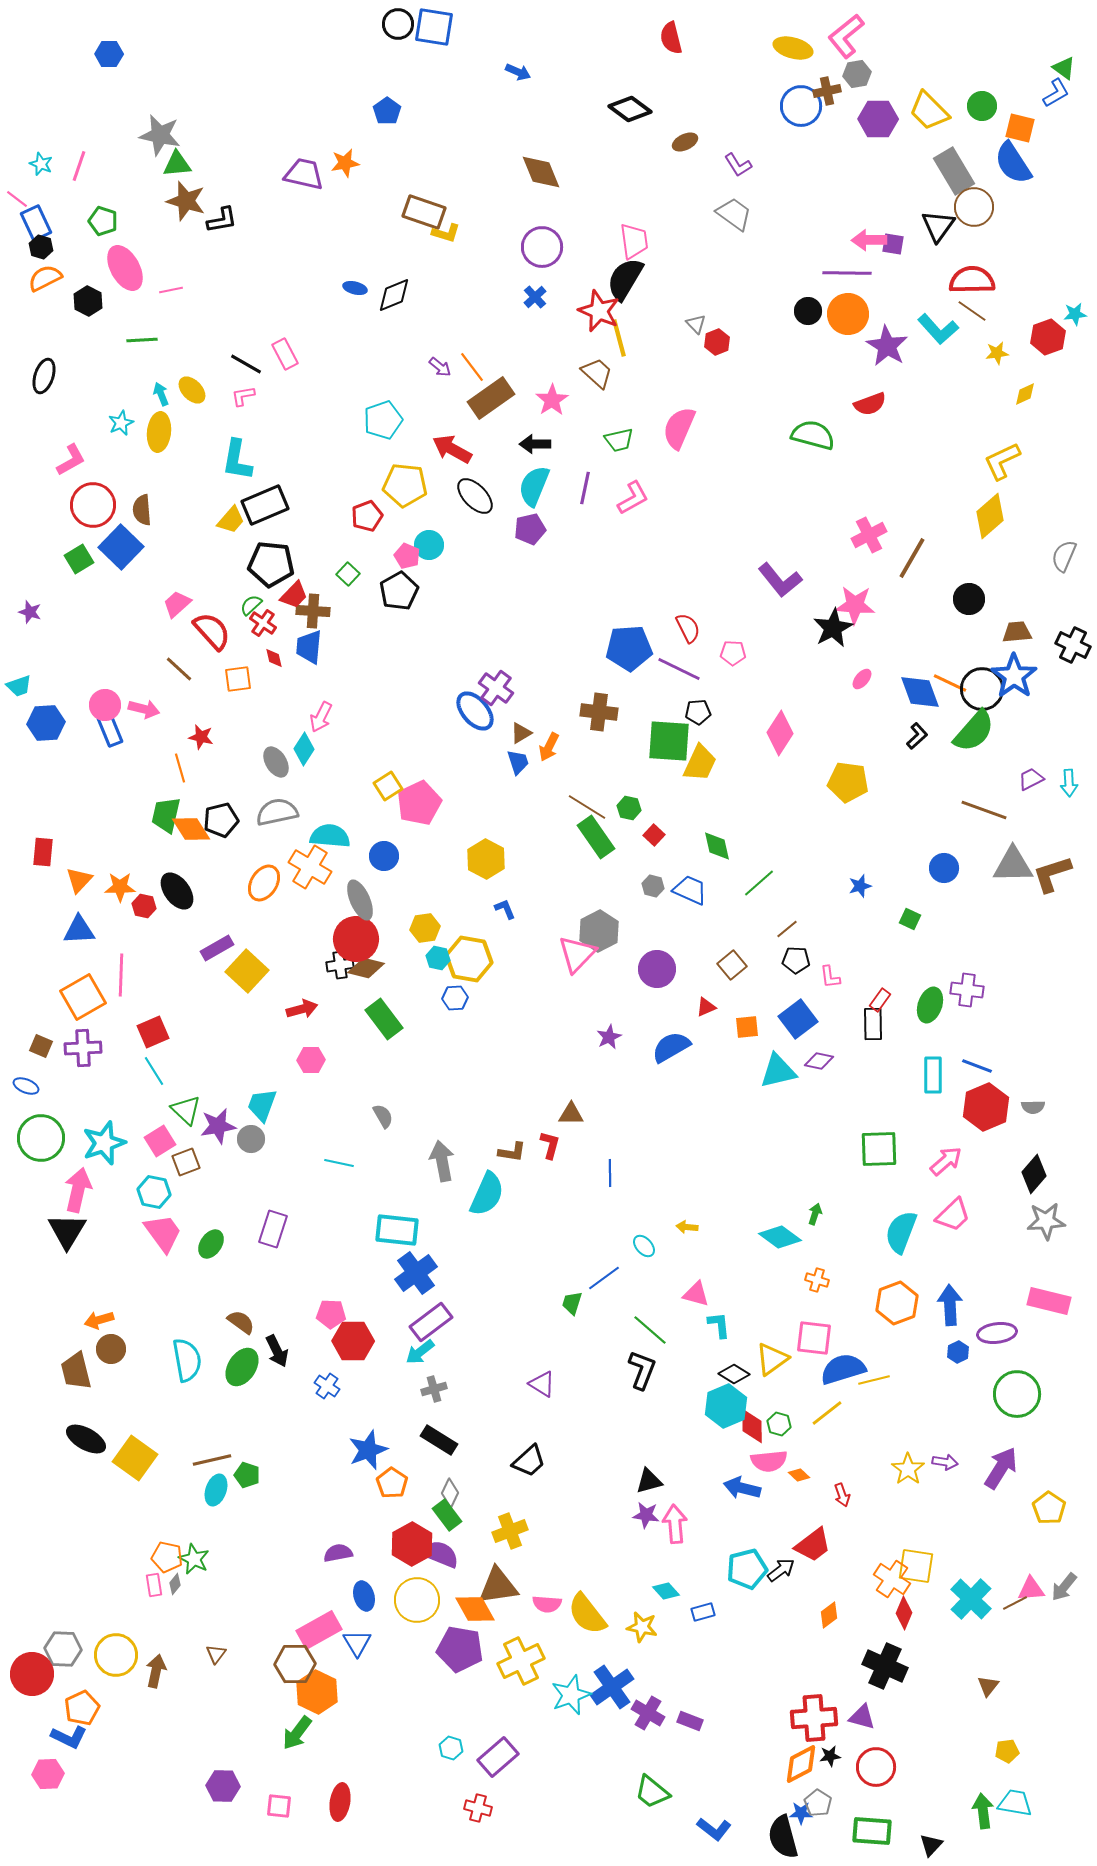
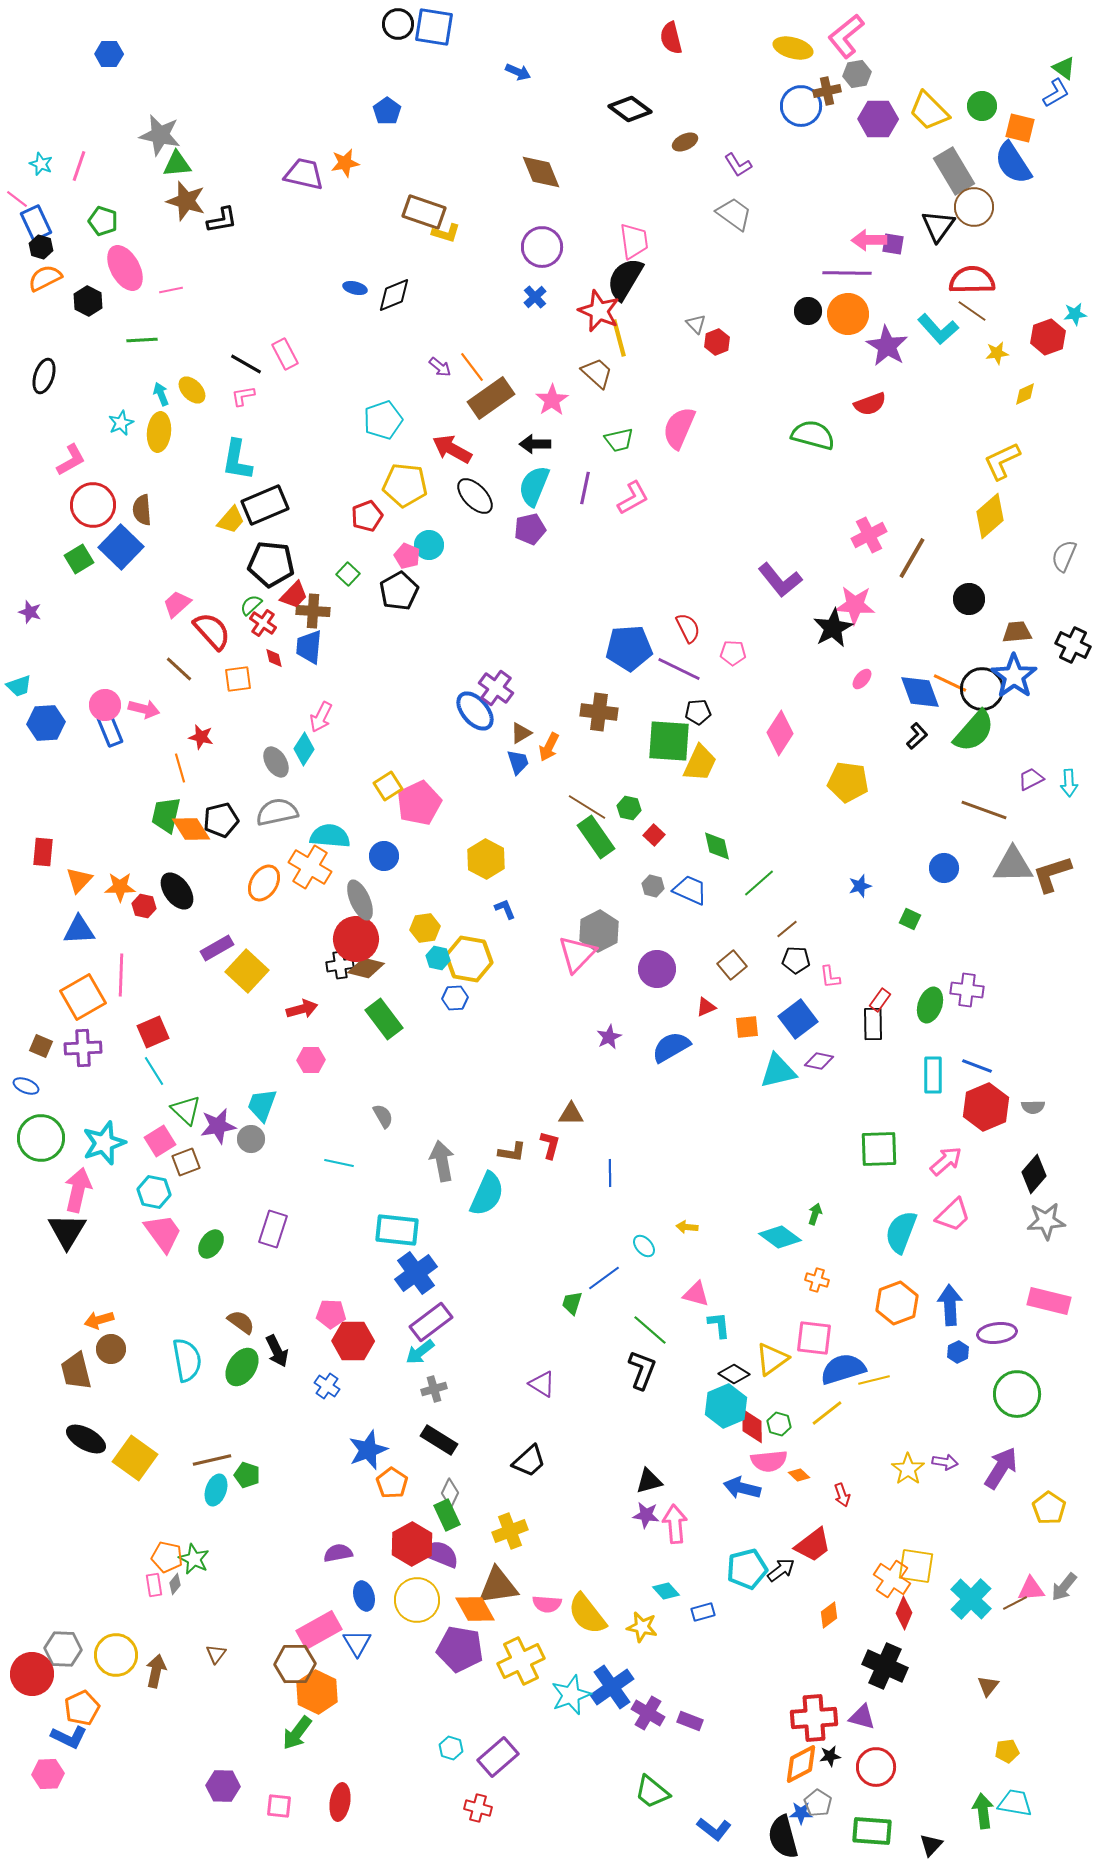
green rectangle at (447, 1515): rotated 12 degrees clockwise
